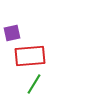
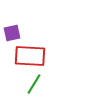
red rectangle: rotated 8 degrees clockwise
